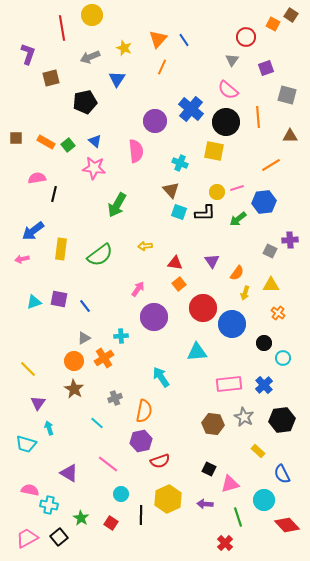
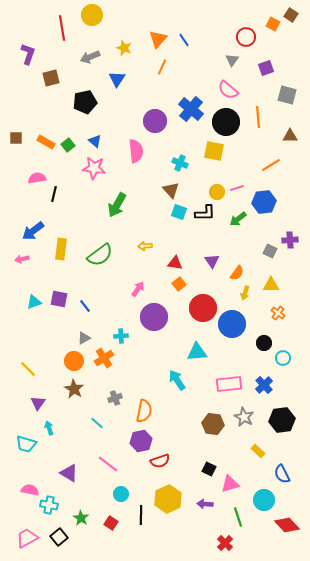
cyan arrow at (161, 377): moved 16 px right, 3 px down
